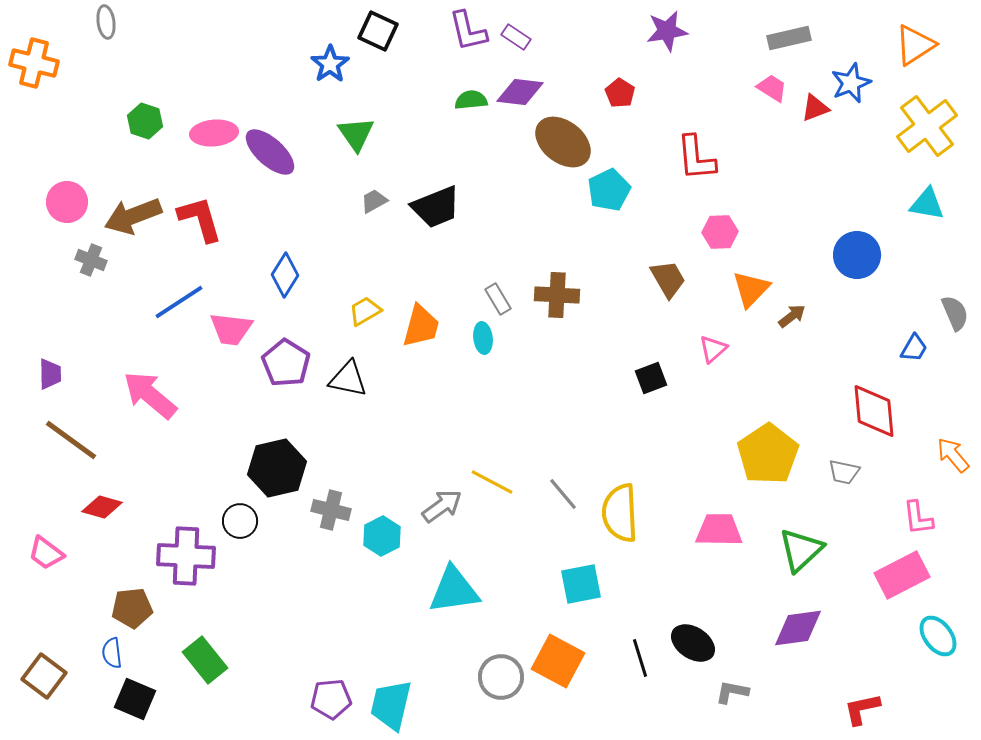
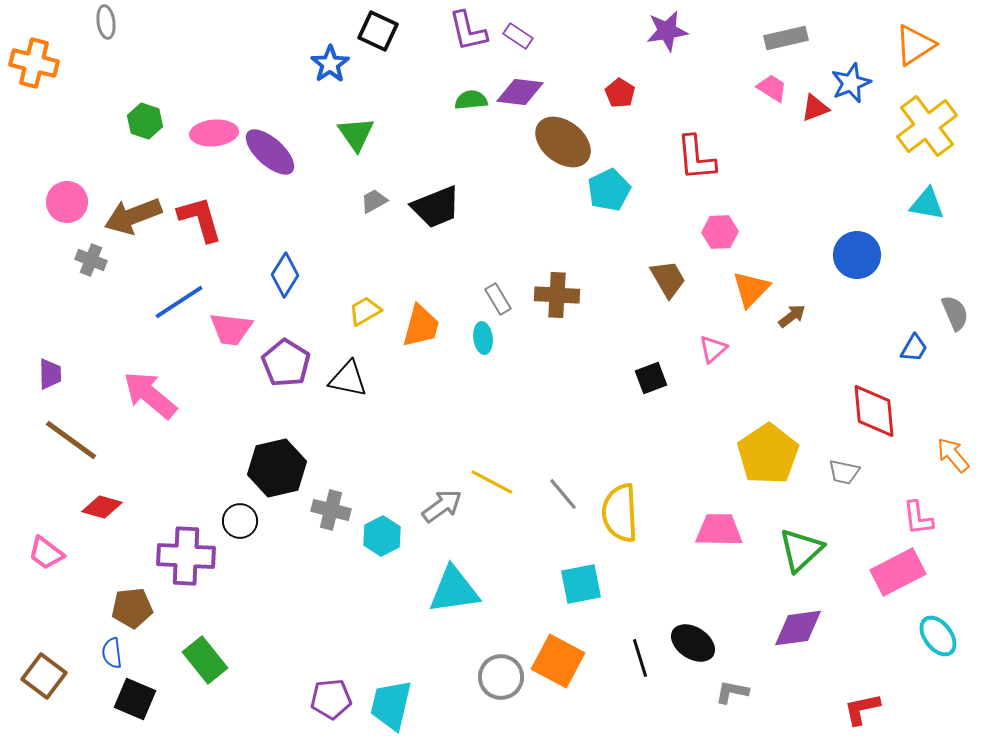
purple rectangle at (516, 37): moved 2 px right, 1 px up
gray rectangle at (789, 38): moved 3 px left
pink rectangle at (902, 575): moved 4 px left, 3 px up
